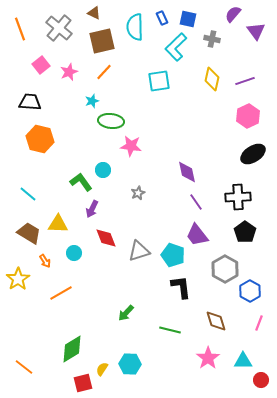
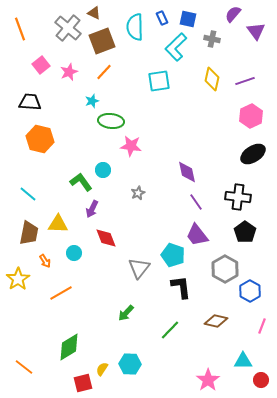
gray cross at (59, 28): moved 9 px right
brown square at (102, 41): rotated 8 degrees counterclockwise
pink hexagon at (248, 116): moved 3 px right
black cross at (238, 197): rotated 10 degrees clockwise
brown trapezoid at (29, 233): rotated 70 degrees clockwise
gray triangle at (139, 251): moved 17 px down; rotated 35 degrees counterclockwise
brown diamond at (216, 321): rotated 60 degrees counterclockwise
pink line at (259, 323): moved 3 px right, 3 px down
green line at (170, 330): rotated 60 degrees counterclockwise
green diamond at (72, 349): moved 3 px left, 2 px up
pink star at (208, 358): moved 22 px down
